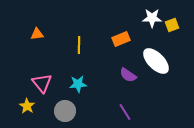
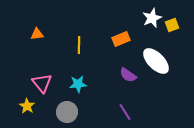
white star: rotated 24 degrees counterclockwise
gray circle: moved 2 px right, 1 px down
